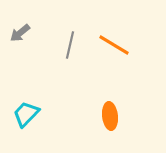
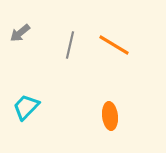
cyan trapezoid: moved 7 px up
